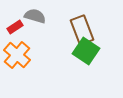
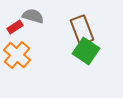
gray semicircle: moved 2 px left
